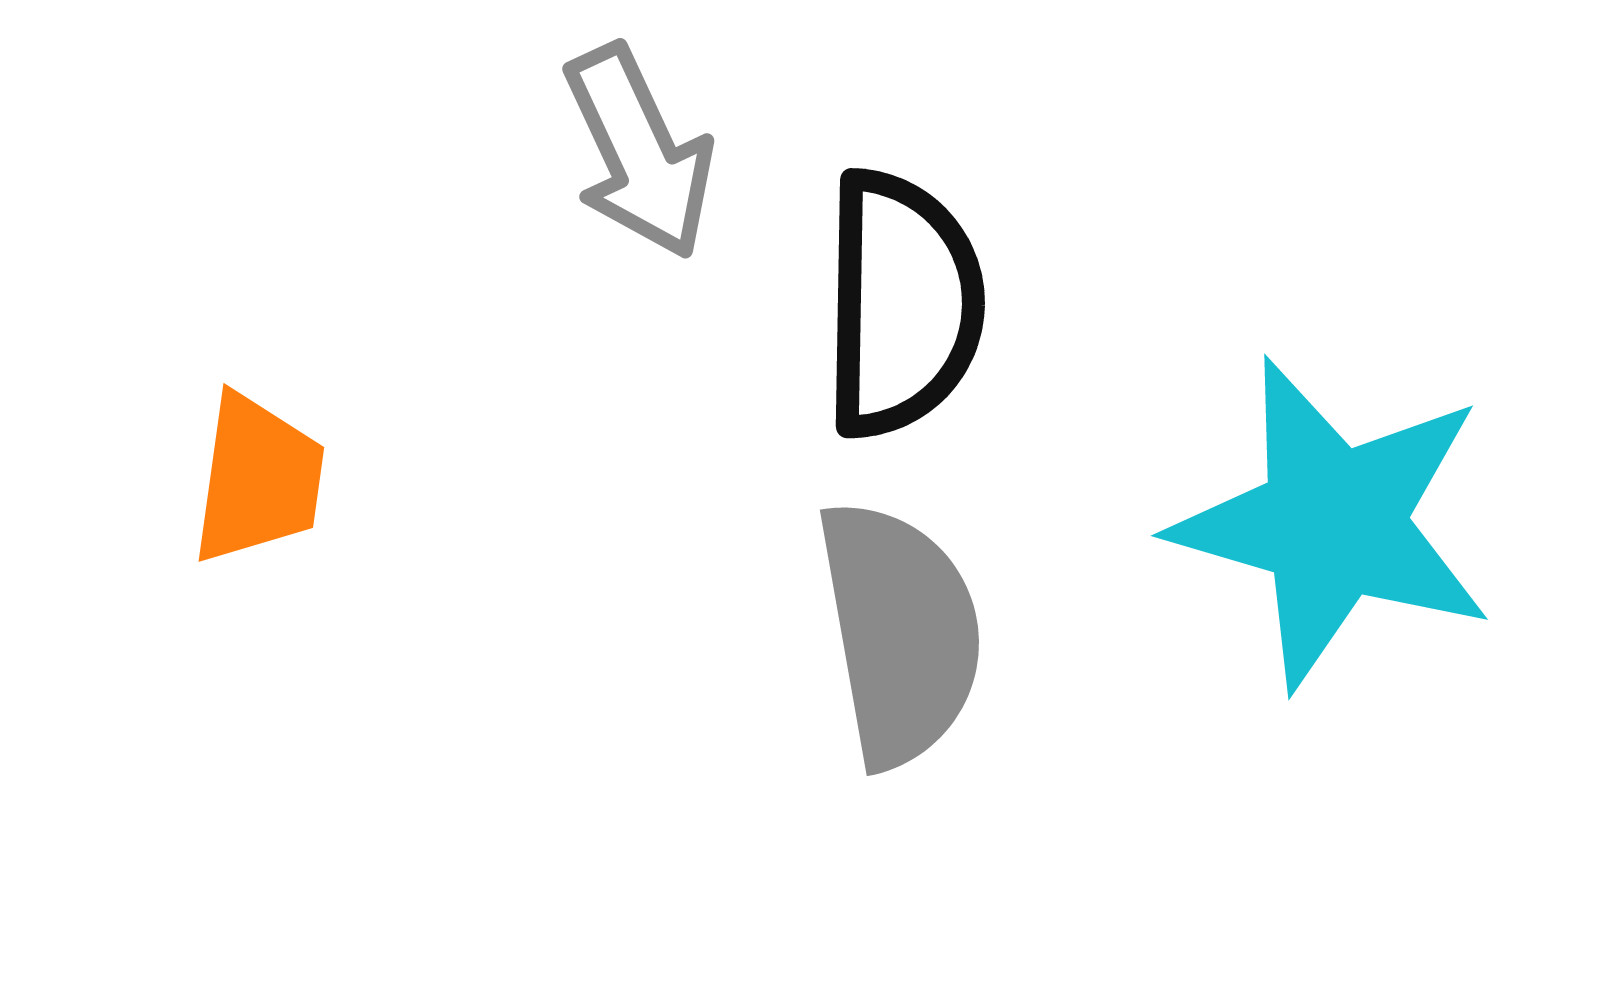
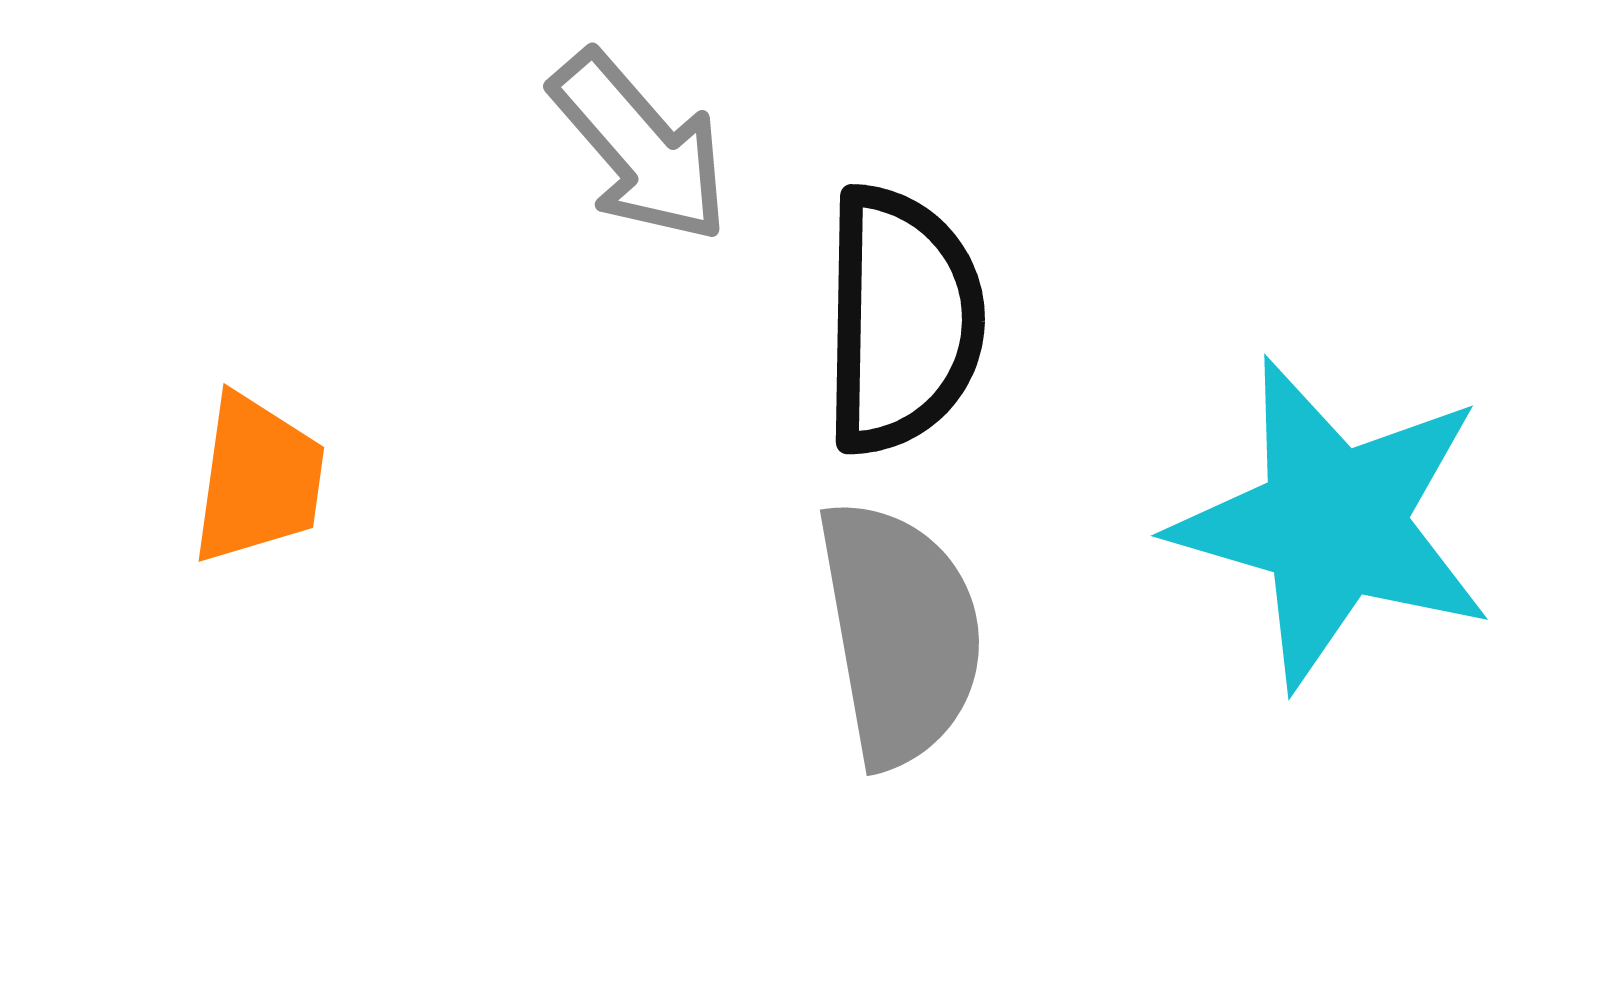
gray arrow: moved 1 px right, 5 px up; rotated 16 degrees counterclockwise
black semicircle: moved 16 px down
